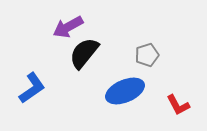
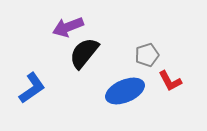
purple arrow: rotated 8 degrees clockwise
red L-shape: moved 8 px left, 24 px up
